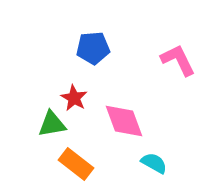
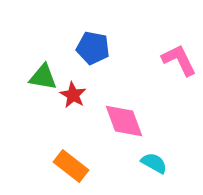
blue pentagon: rotated 16 degrees clockwise
pink L-shape: moved 1 px right
red star: moved 1 px left, 3 px up
green triangle: moved 9 px left, 47 px up; rotated 20 degrees clockwise
orange rectangle: moved 5 px left, 2 px down
